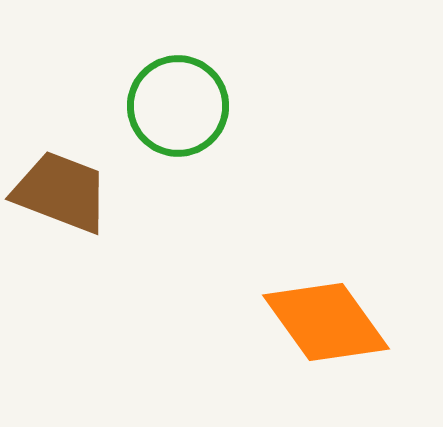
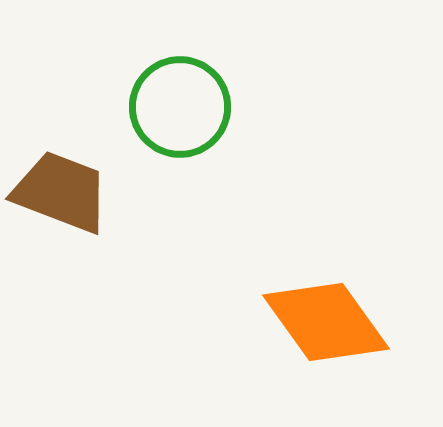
green circle: moved 2 px right, 1 px down
